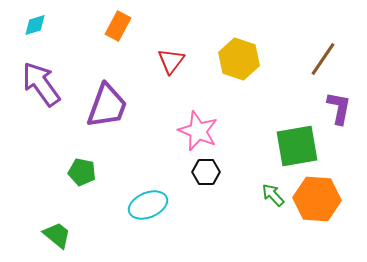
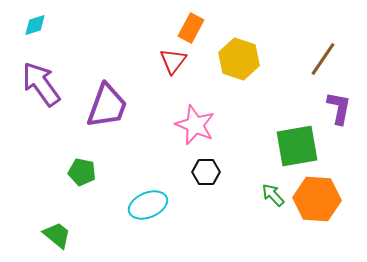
orange rectangle: moved 73 px right, 2 px down
red triangle: moved 2 px right
pink star: moved 3 px left, 6 px up
